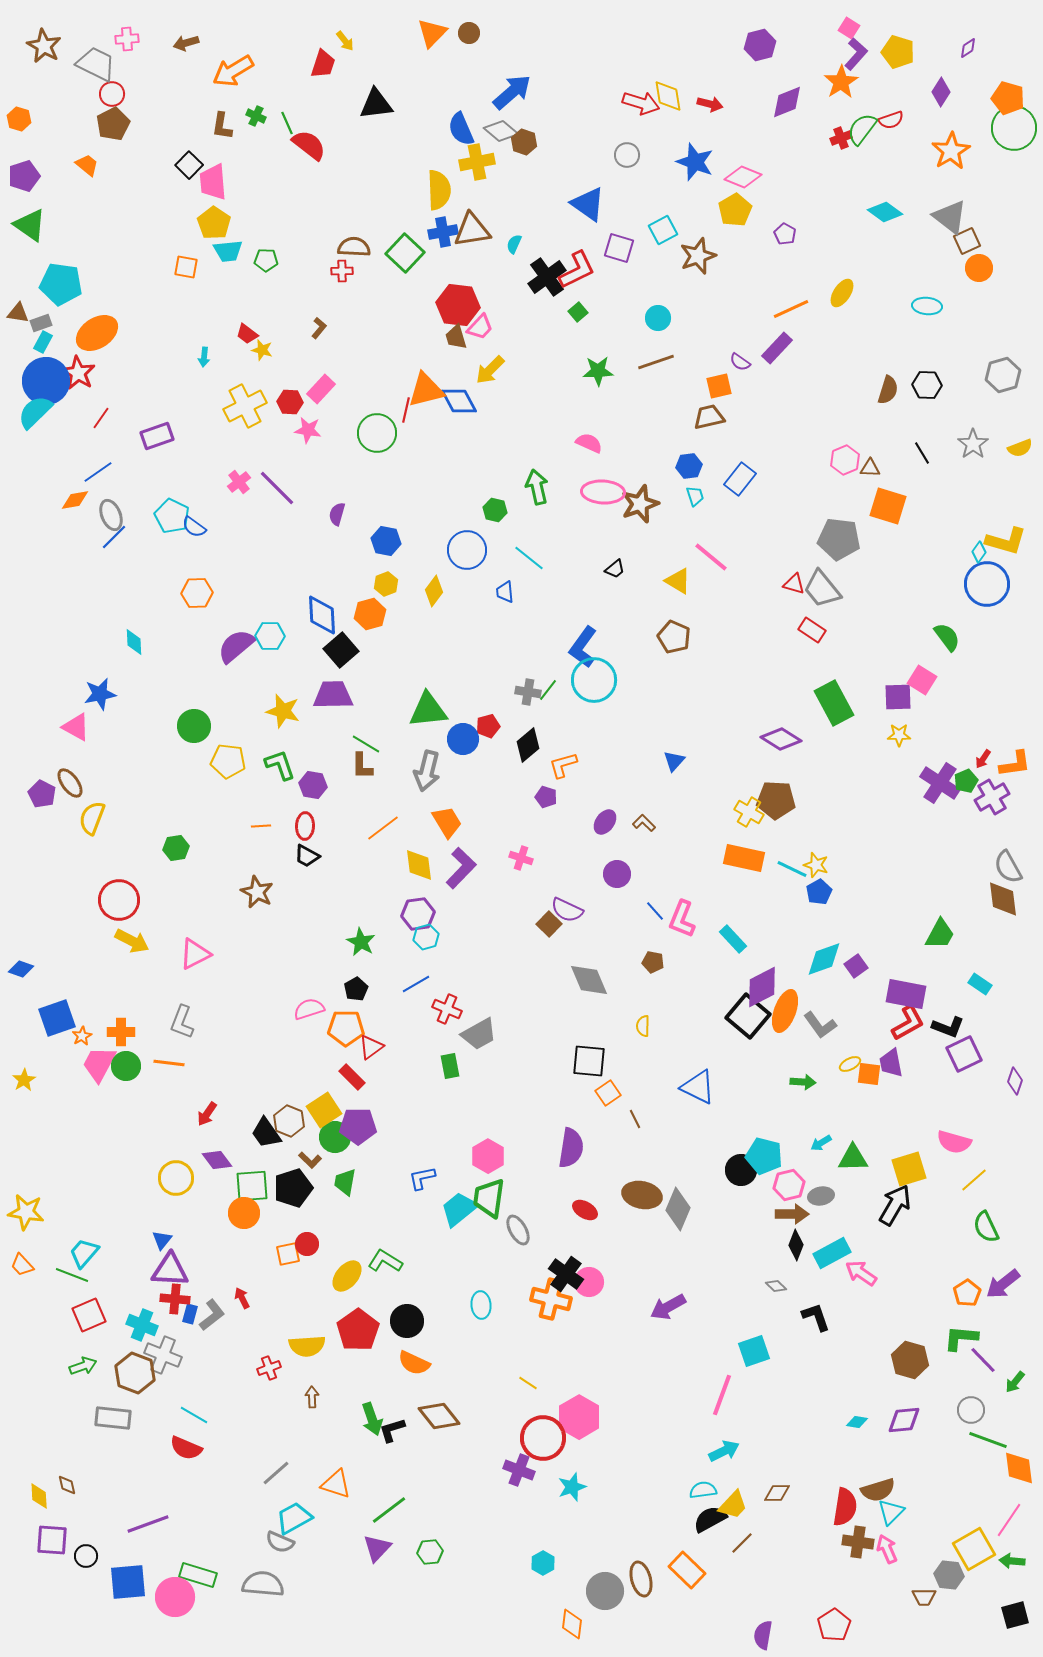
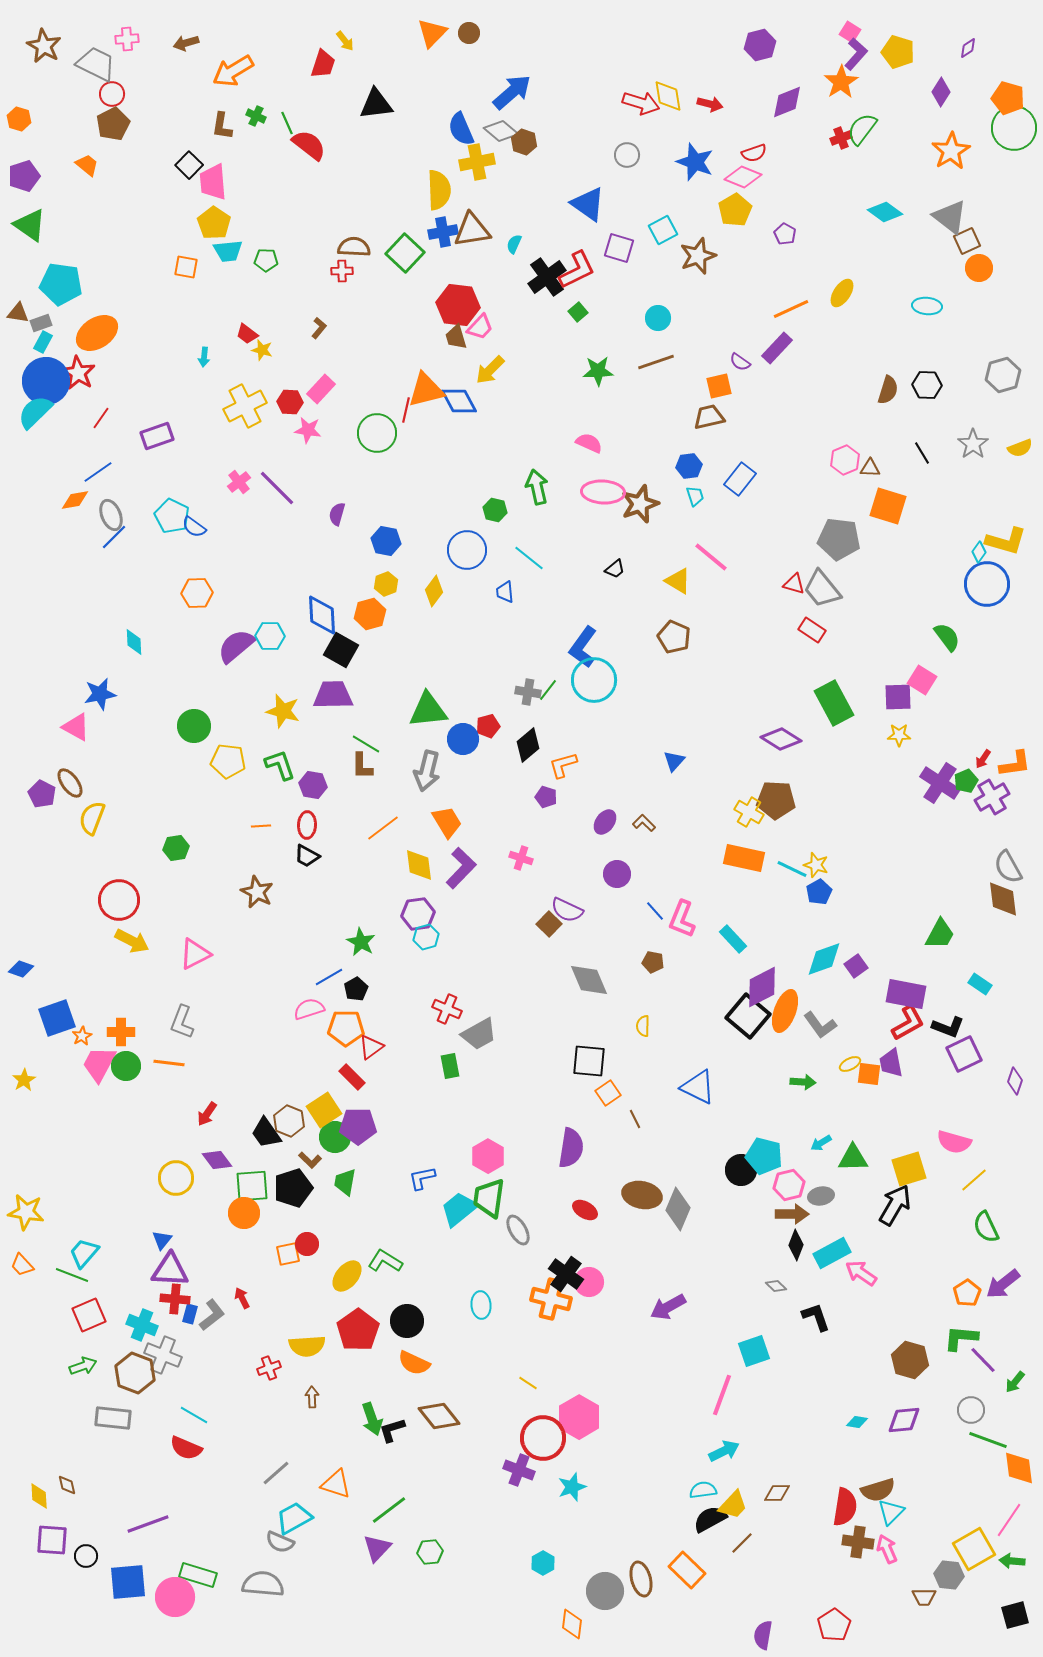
pink square at (849, 28): moved 1 px right, 4 px down
red semicircle at (891, 120): moved 137 px left, 33 px down
black square at (341, 650): rotated 20 degrees counterclockwise
red ellipse at (305, 826): moved 2 px right, 1 px up
blue line at (416, 984): moved 87 px left, 7 px up
